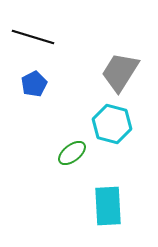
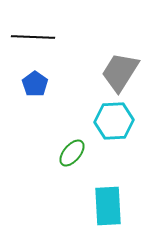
black line: rotated 15 degrees counterclockwise
blue pentagon: moved 1 px right; rotated 10 degrees counterclockwise
cyan hexagon: moved 2 px right, 3 px up; rotated 18 degrees counterclockwise
green ellipse: rotated 12 degrees counterclockwise
